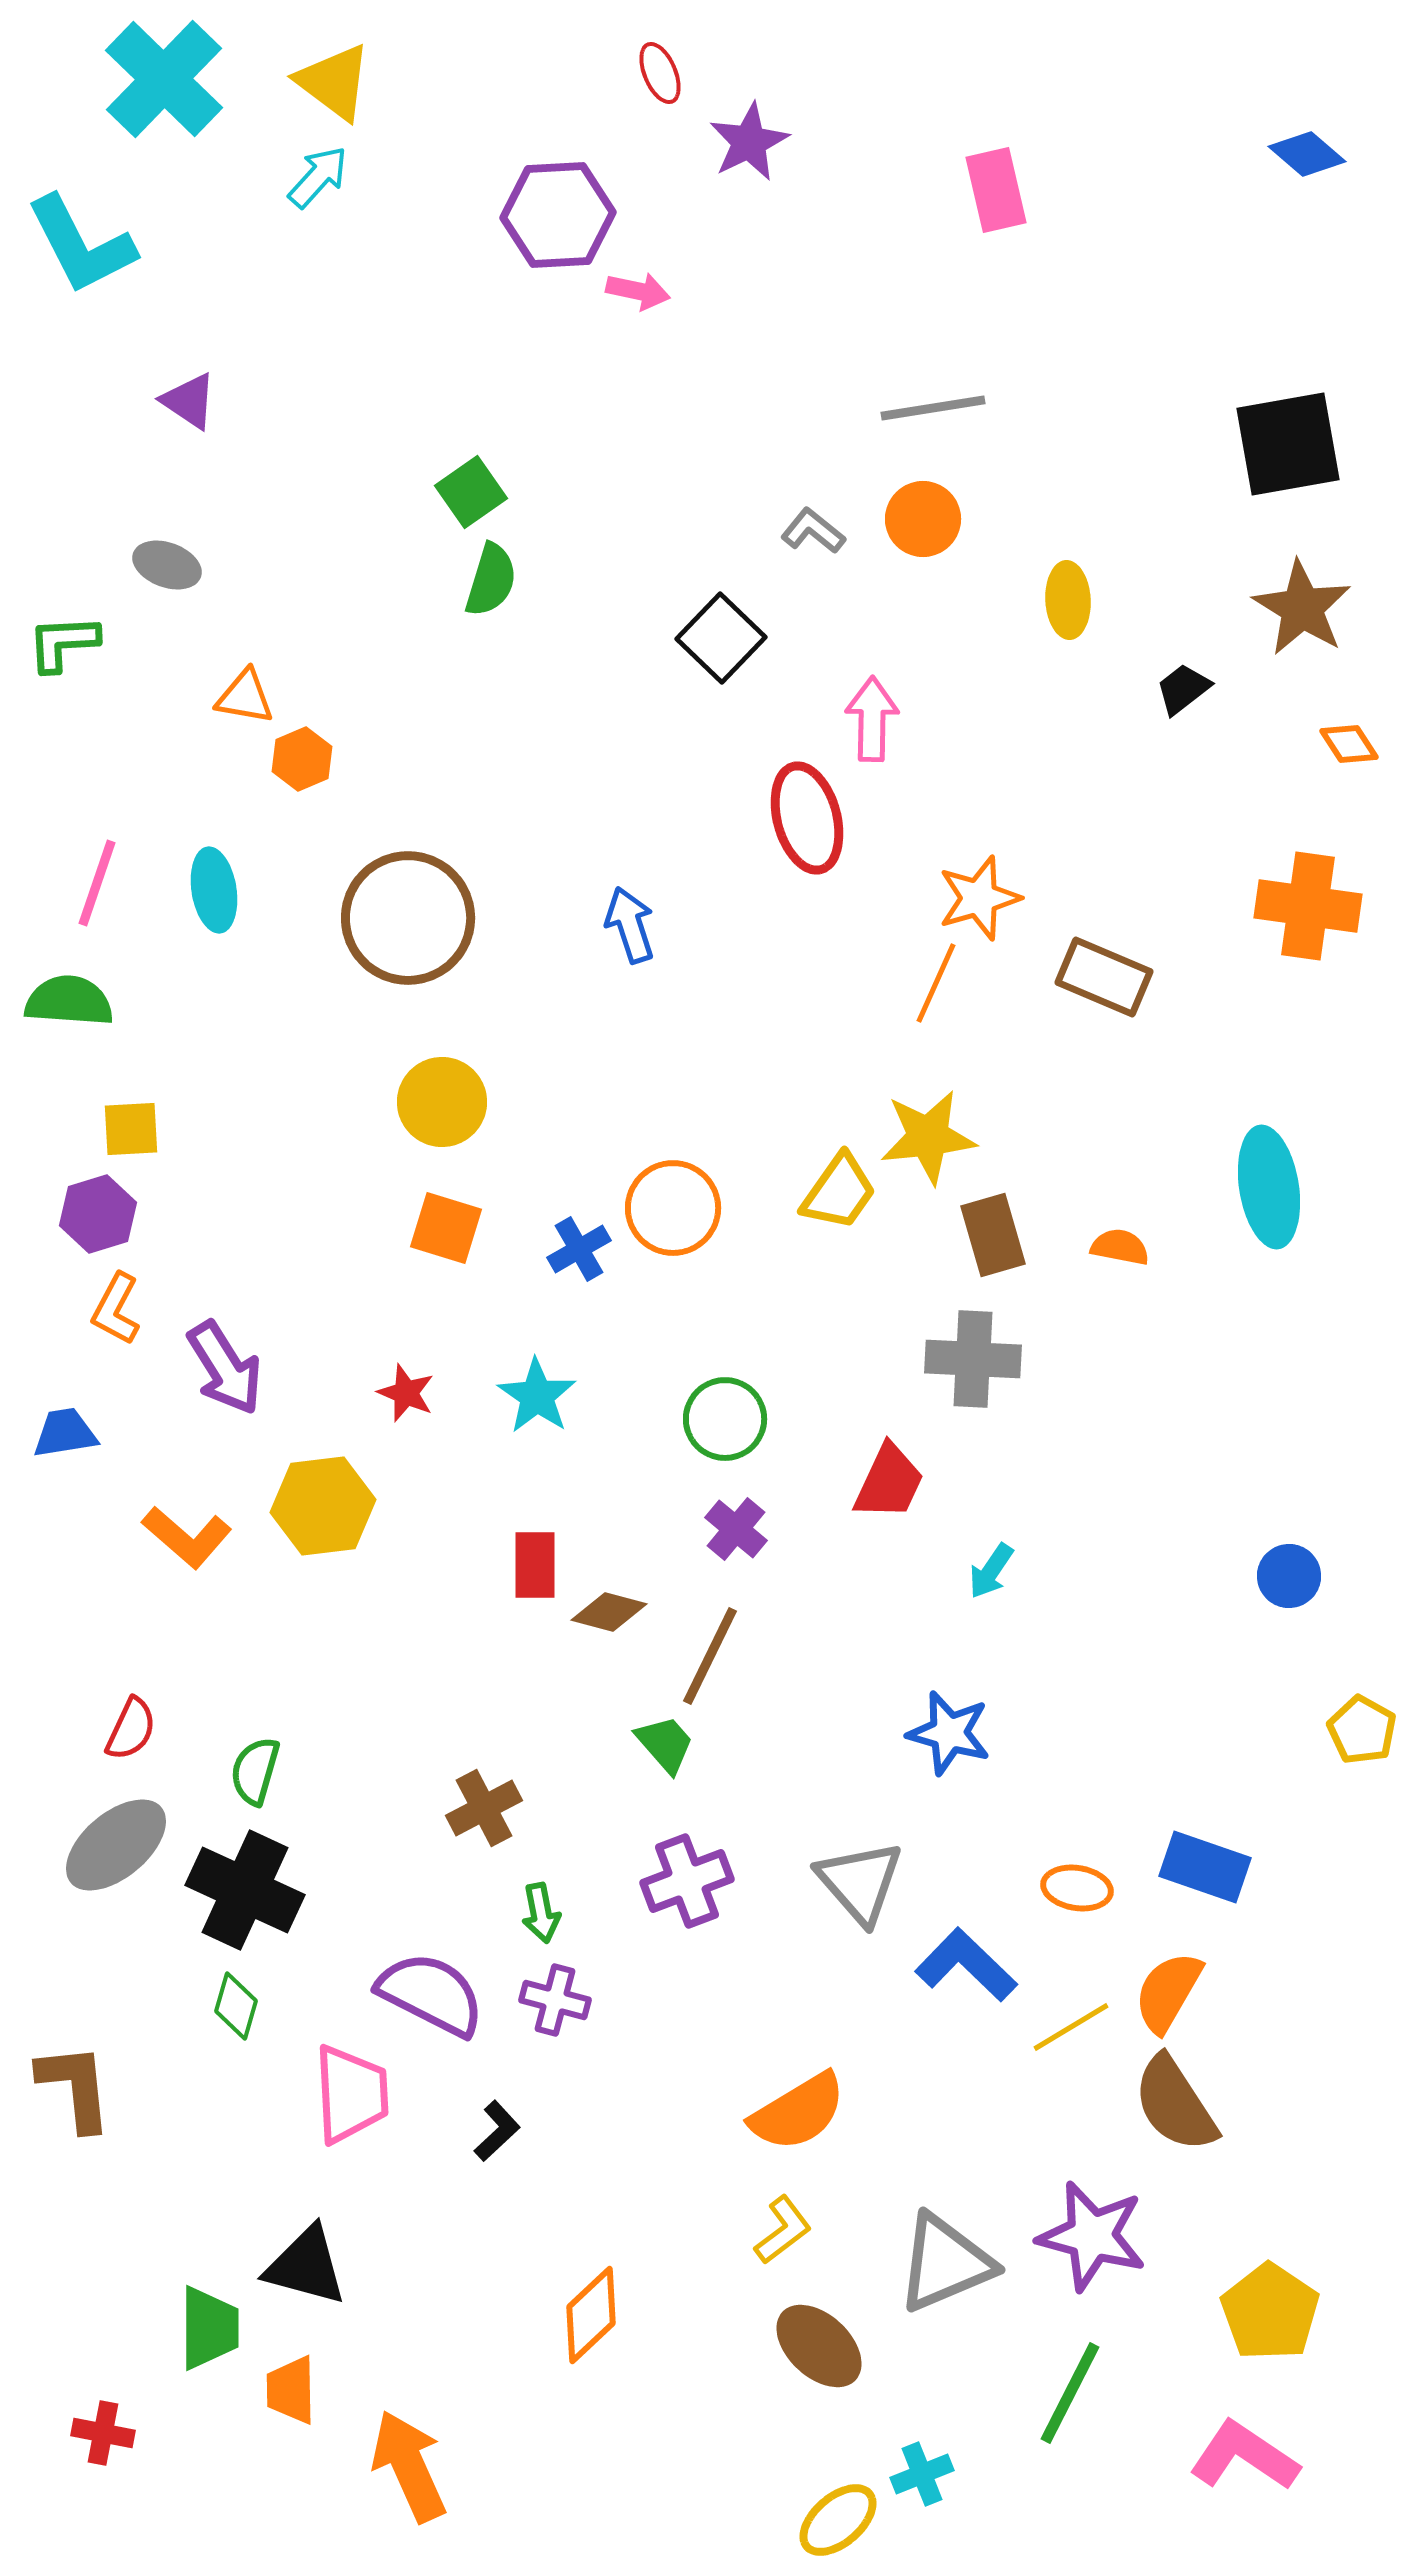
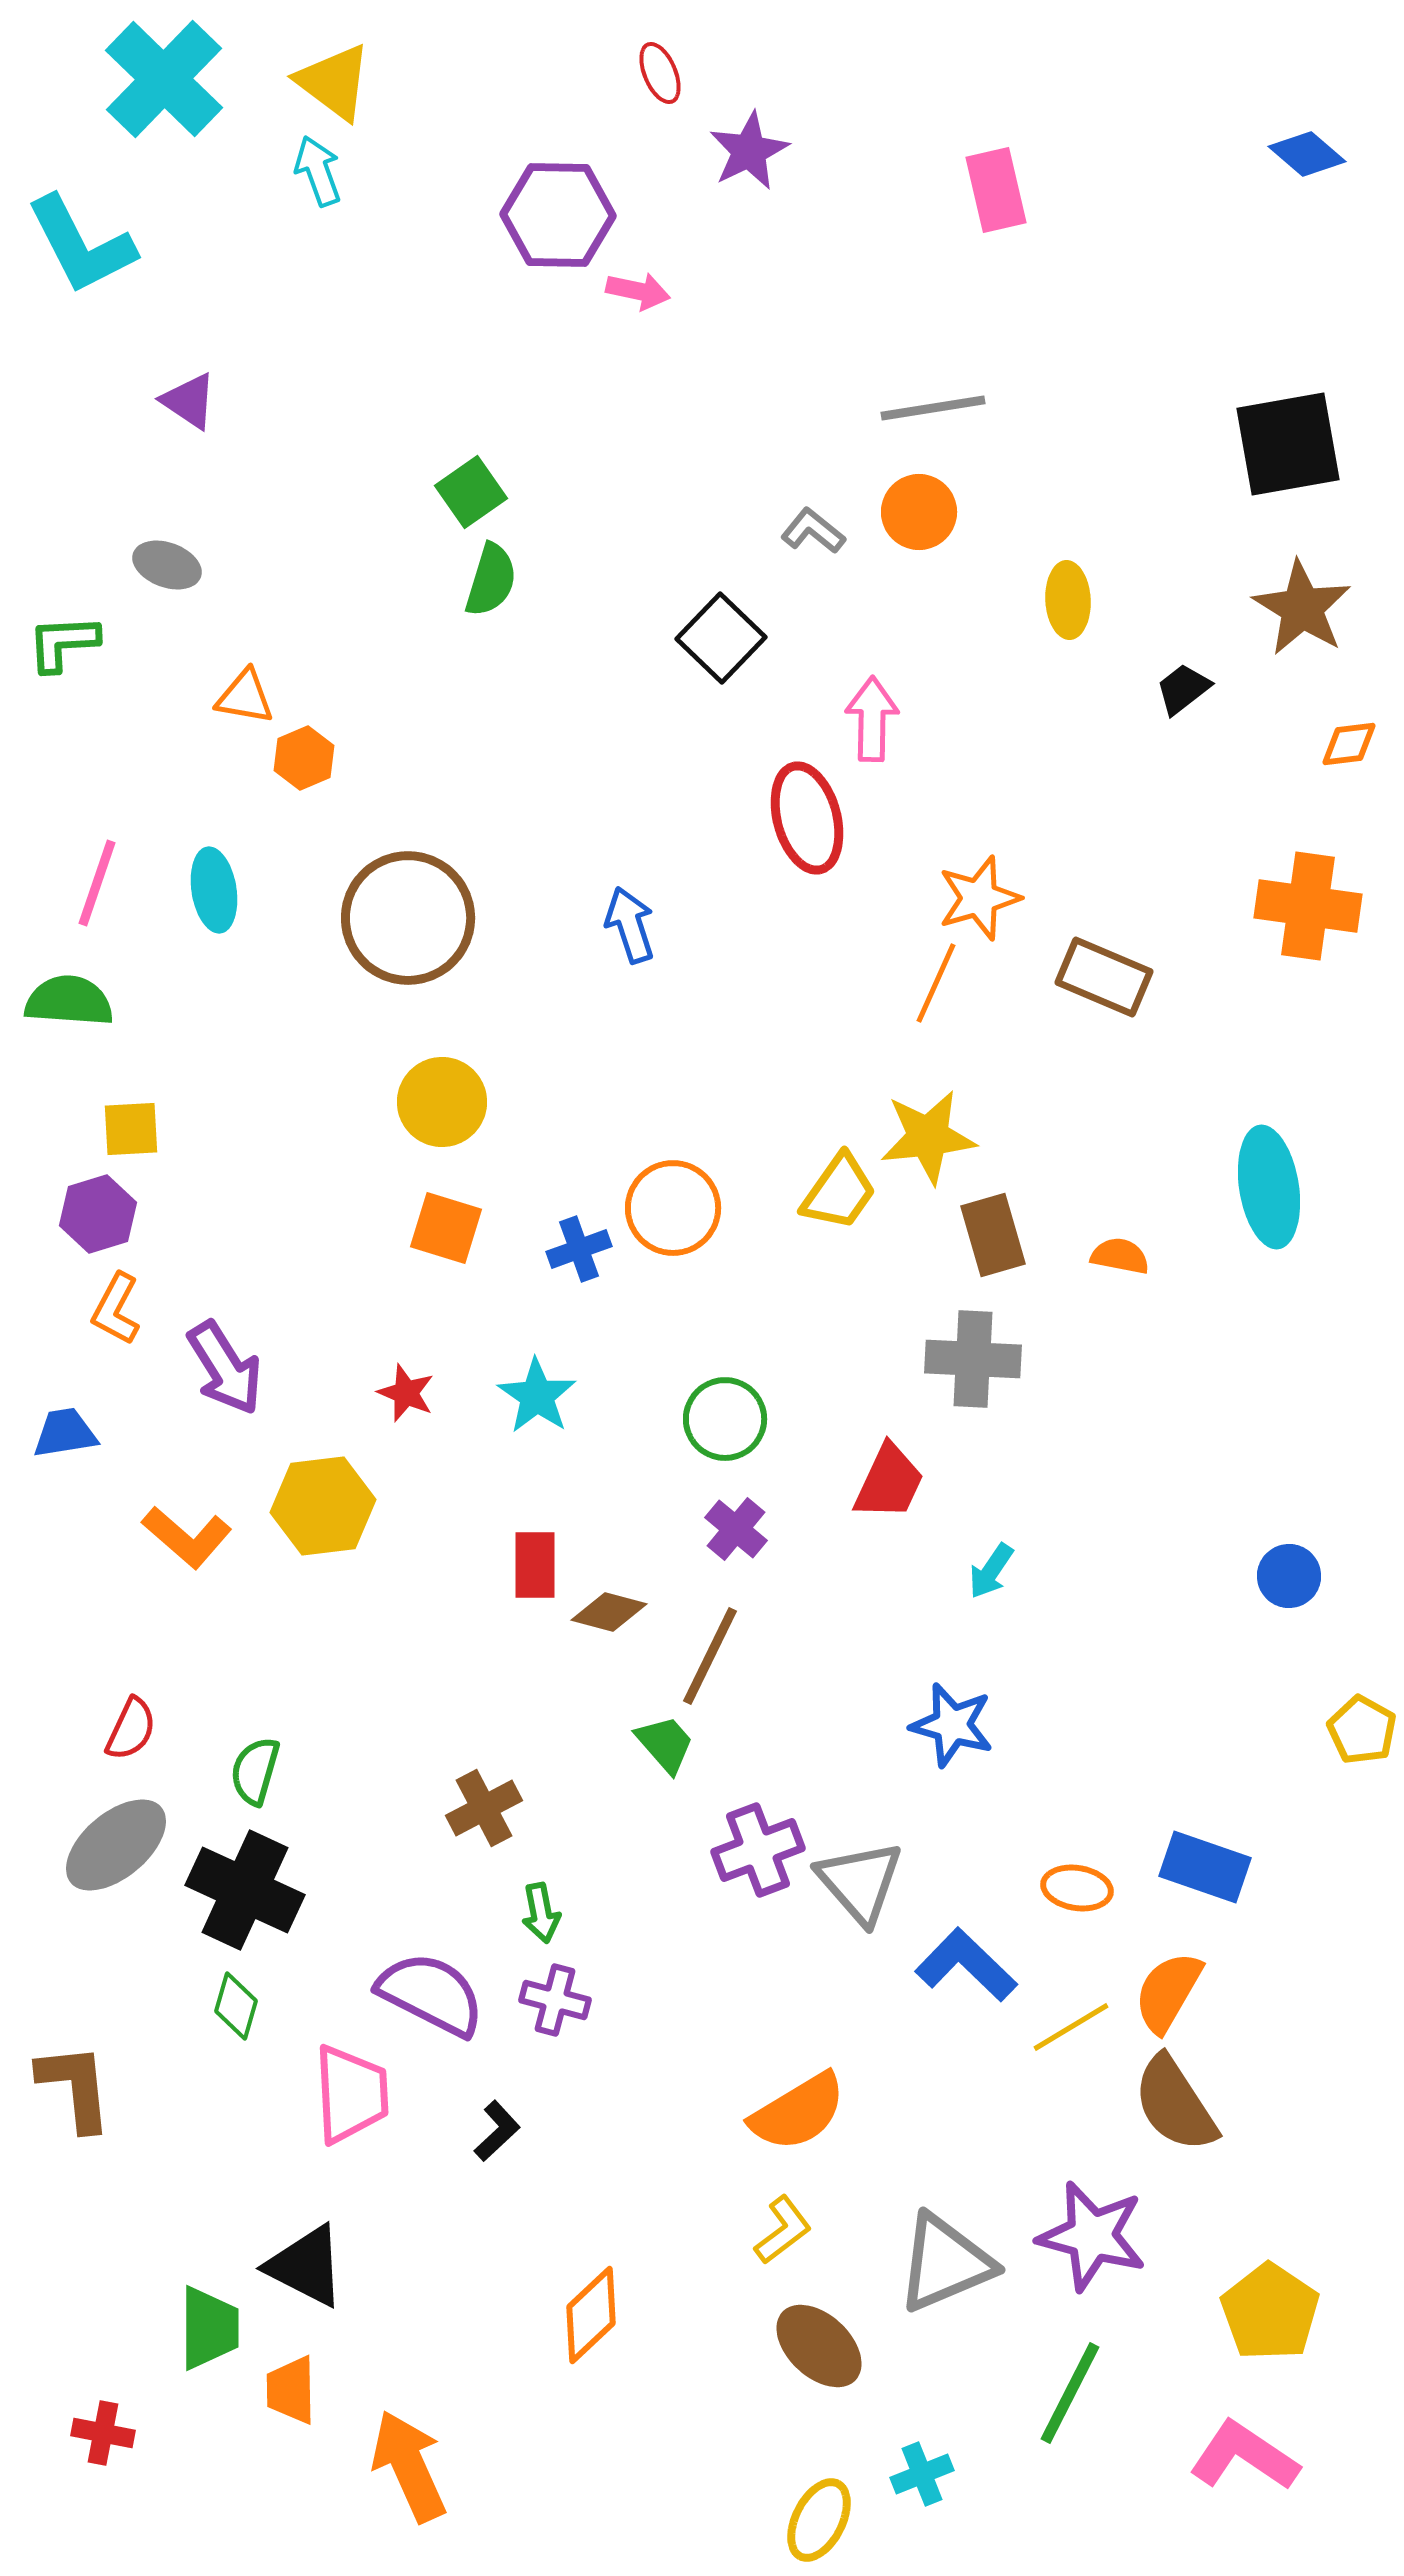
purple star at (749, 142): moved 9 px down
cyan arrow at (318, 177): moved 6 px up; rotated 62 degrees counterclockwise
purple hexagon at (558, 215): rotated 4 degrees clockwise
orange circle at (923, 519): moved 4 px left, 7 px up
orange diamond at (1349, 744): rotated 64 degrees counterclockwise
orange hexagon at (302, 759): moved 2 px right, 1 px up
orange semicircle at (1120, 1247): moved 9 px down
blue cross at (579, 1249): rotated 10 degrees clockwise
blue star at (949, 1733): moved 3 px right, 8 px up
purple cross at (687, 1881): moved 71 px right, 31 px up
black triangle at (306, 2266): rotated 12 degrees clockwise
yellow ellipse at (838, 2520): moved 19 px left; rotated 22 degrees counterclockwise
